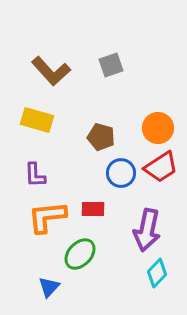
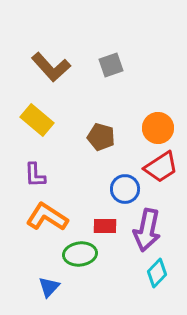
brown L-shape: moved 4 px up
yellow rectangle: rotated 24 degrees clockwise
blue circle: moved 4 px right, 16 px down
red rectangle: moved 12 px right, 17 px down
orange L-shape: rotated 39 degrees clockwise
green ellipse: rotated 40 degrees clockwise
